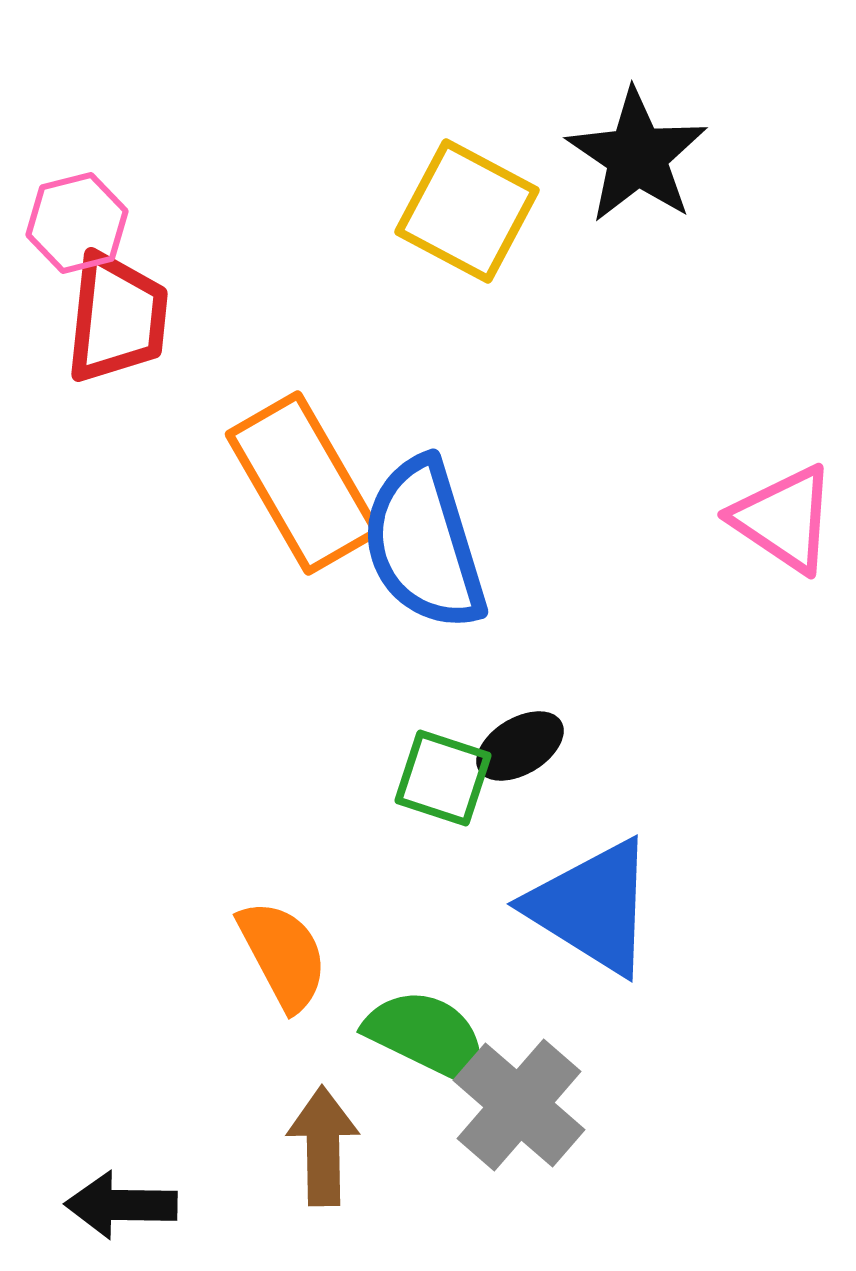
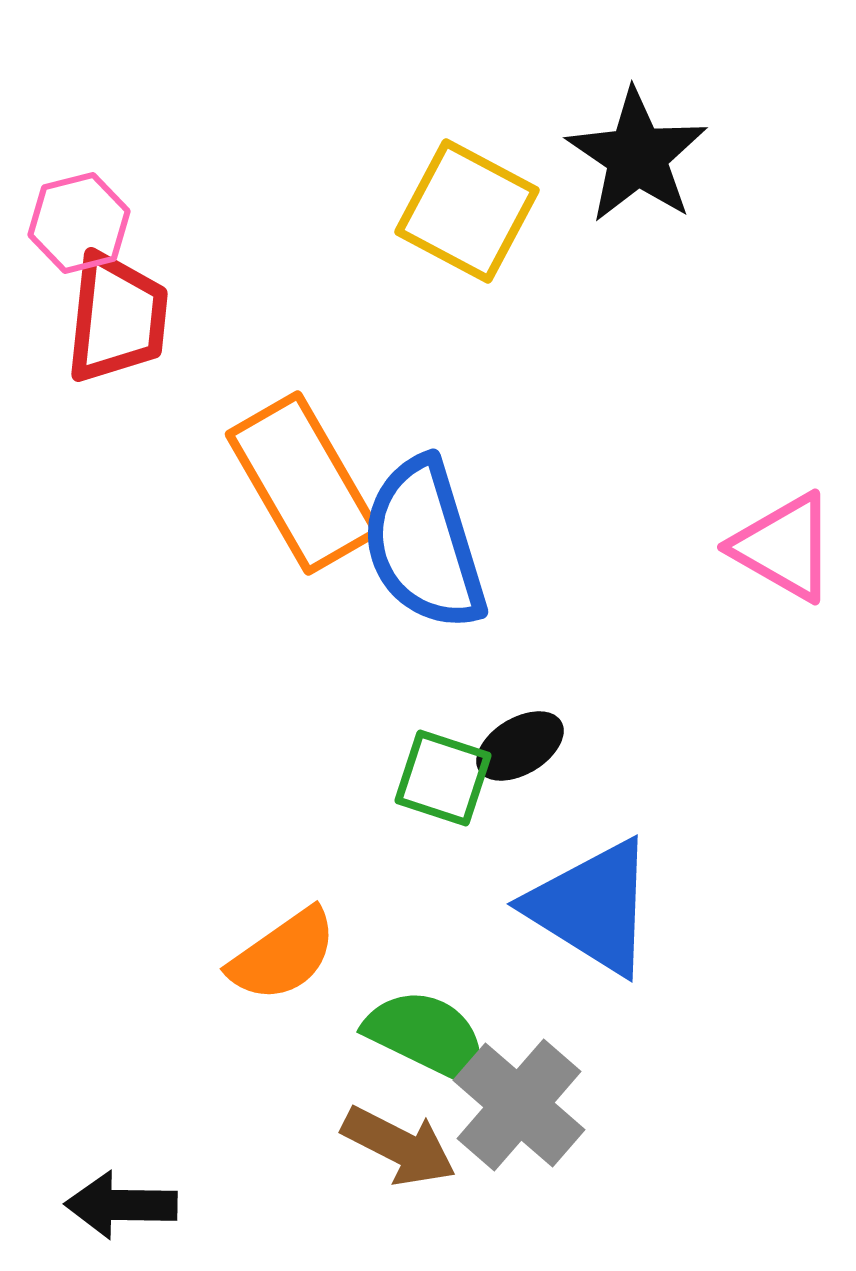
pink hexagon: moved 2 px right
pink triangle: moved 28 px down; rotated 4 degrees counterclockwise
orange semicircle: rotated 83 degrees clockwise
brown arrow: moved 76 px right; rotated 118 degrees clockwise
